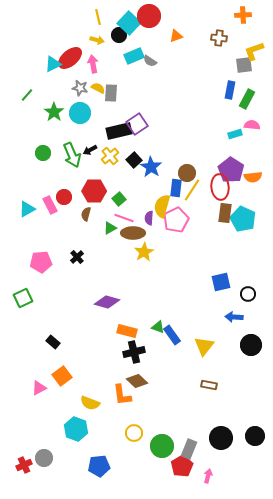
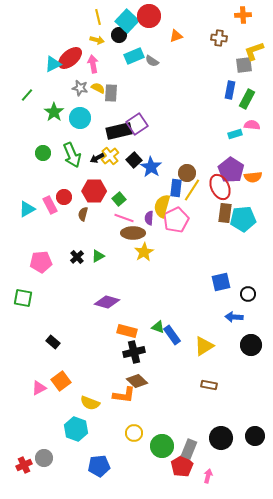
cyan square at (129, 23): moved 2 px left, 2 px up
gray semicircle at (150, 61): moved 2 px right
cyan circle at (80, 113): moved 5 px down
black arrow at (90, 150): moved 7 px right, 8 px down
red ellipse at (220, 187): rotated 20 degrees counterclockwise
brown semicircle at (86, 214): moved 3 px left
cyan pentagon at (243, 219): rotated 30 degrees counterclockwise
green triangle at (110, 228): moved 12 px left, 28 px down
green square at (23, 298): rotated 36 degrees clockwise
yellow triangle at (204, 346): rotated 20 degrees clockwise
orange square at (62, 376): moved 1 px left, 5 px down
orange L-shape at (122, 395): moved 2 px right; rotated 75 degrees counterclockwise
